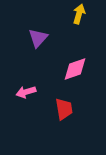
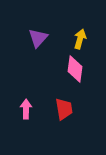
yellow arrow: moved 1 px right, 25 px down
pink diamond: rotated 64 degrees counterclockwise
pink arrow: moved 17 px down; rotated 108 degrees clockwise
